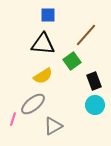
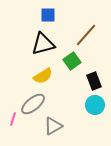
black triangle: rotated 20 degrees counterclockwise
